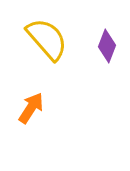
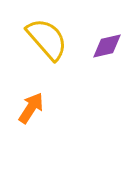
purple diamond: rotated 56 degrees clockwise
